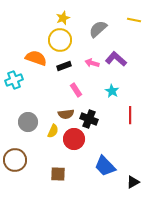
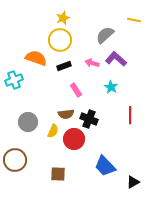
gray semicircle: moved 7 px right, 6 px down
cyan star: moved 1 px left, 4 px up
